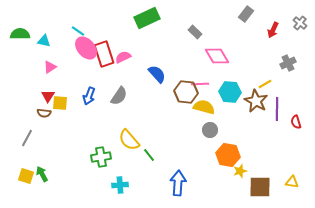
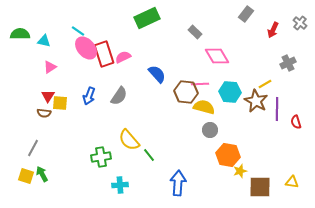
gray line at (27, 138): moved 6 px right, 10 px down
